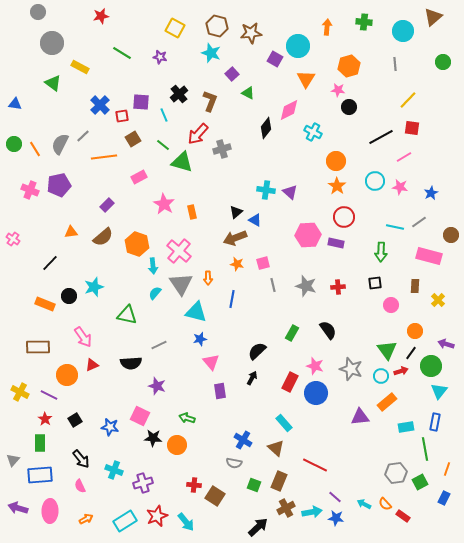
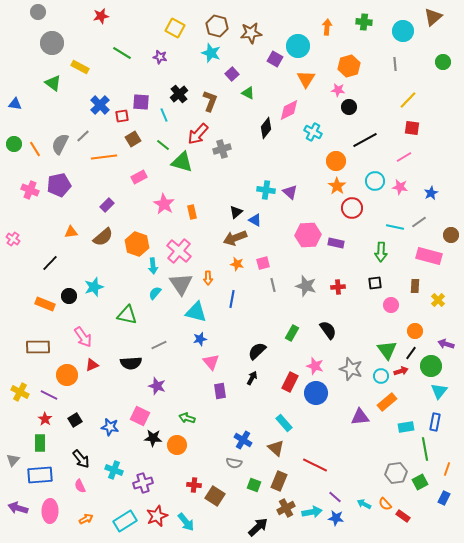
black line at (381, 137): moved 16 px left, 3 px down
red circle at (344, 217): moved 8 px right, 9 px up
